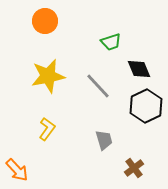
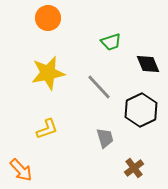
orange circle: moved 3 px right, 3 px up
black diamond: moved 9 px right, 5 px up
yellow star: moved 3 px up
gray line: moved 1 px right, 1 px down
black hexagon: moved 5 px left, 4 px down
yellow L-shape: rotated 35 degrees clockwise
gray trapezoid: moved 1 px right, 2 px up
orange arrow: moved 4 px right
